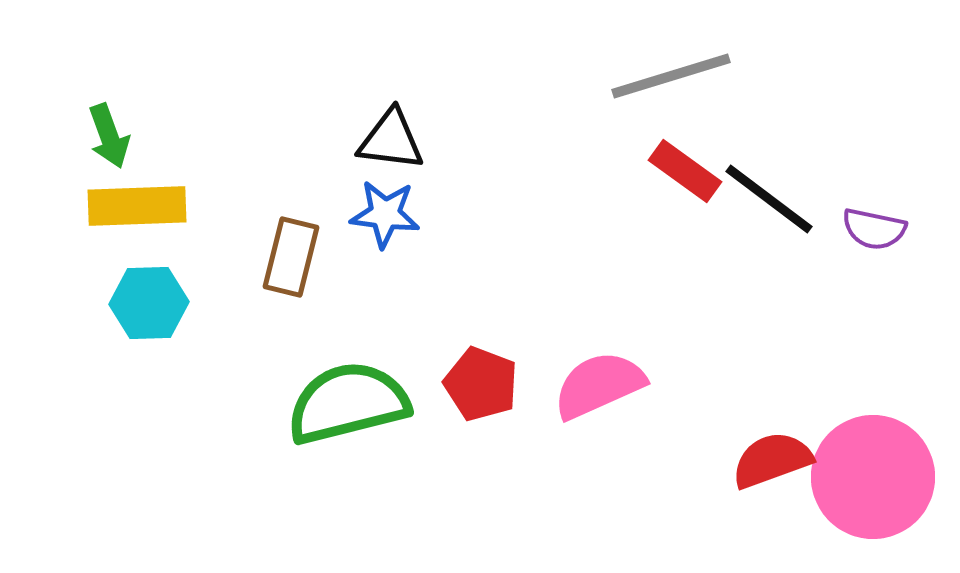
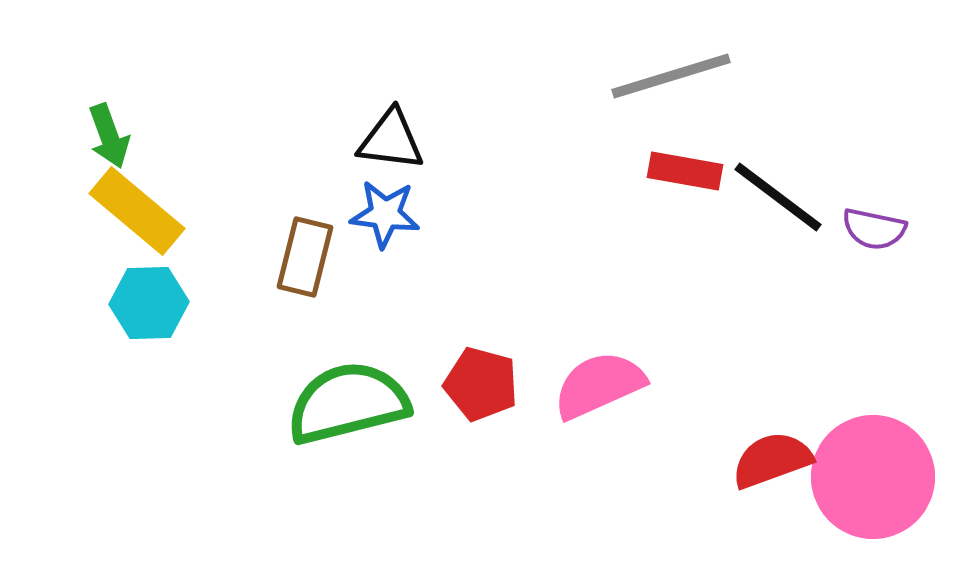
red rectangle: rotated 26 degrees counterclockwise
black line: moved 9 px right, 2 px up
yellow rectangle: moved 5 px down; rotated 42 degrees clockwise
brown rectangle: moved 14 px right
red pentagon: rotated 6 degrees counterclockwise
